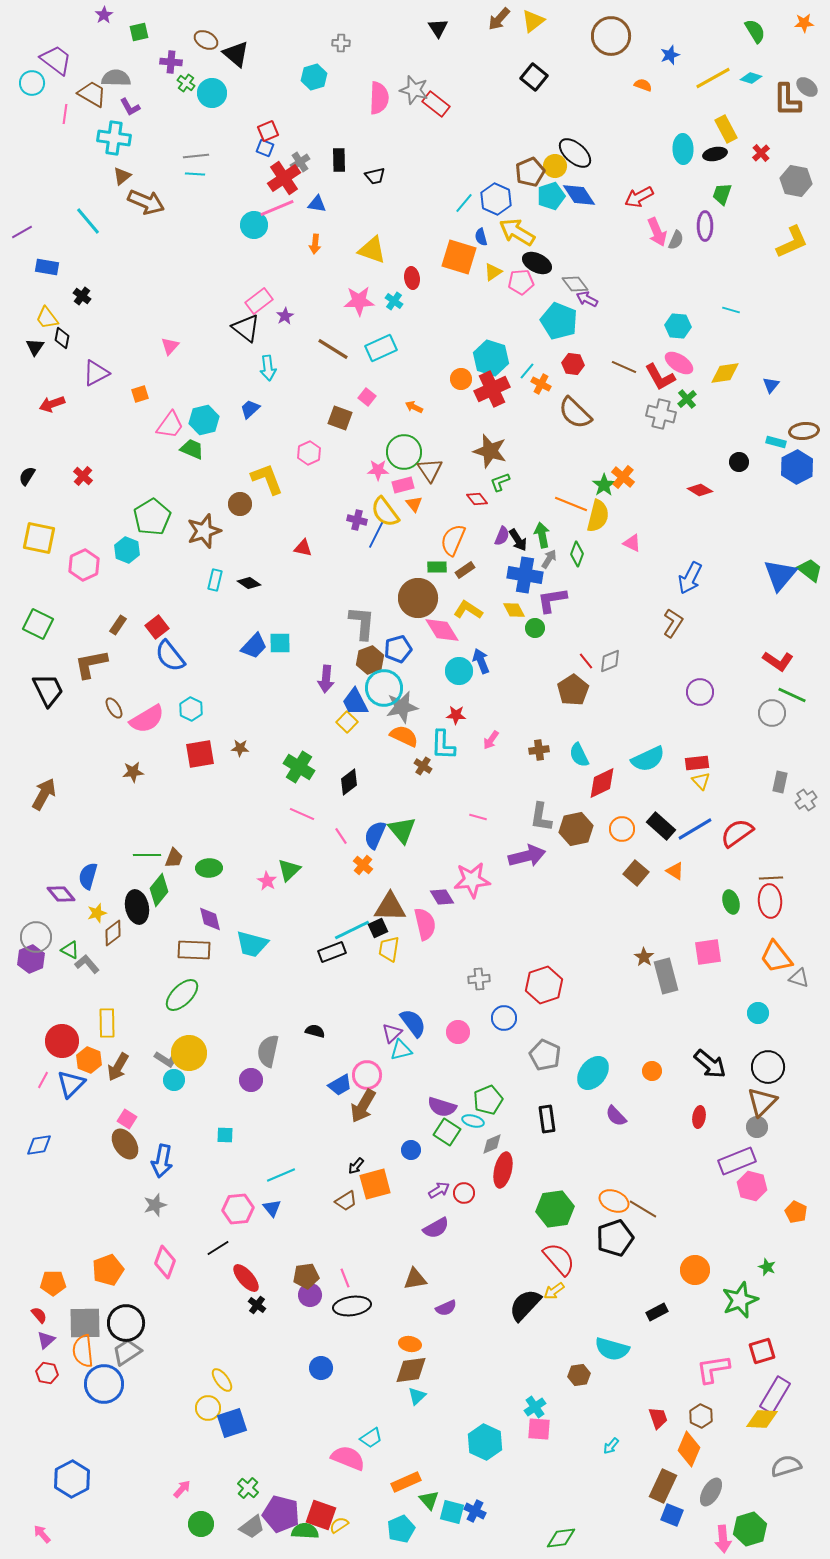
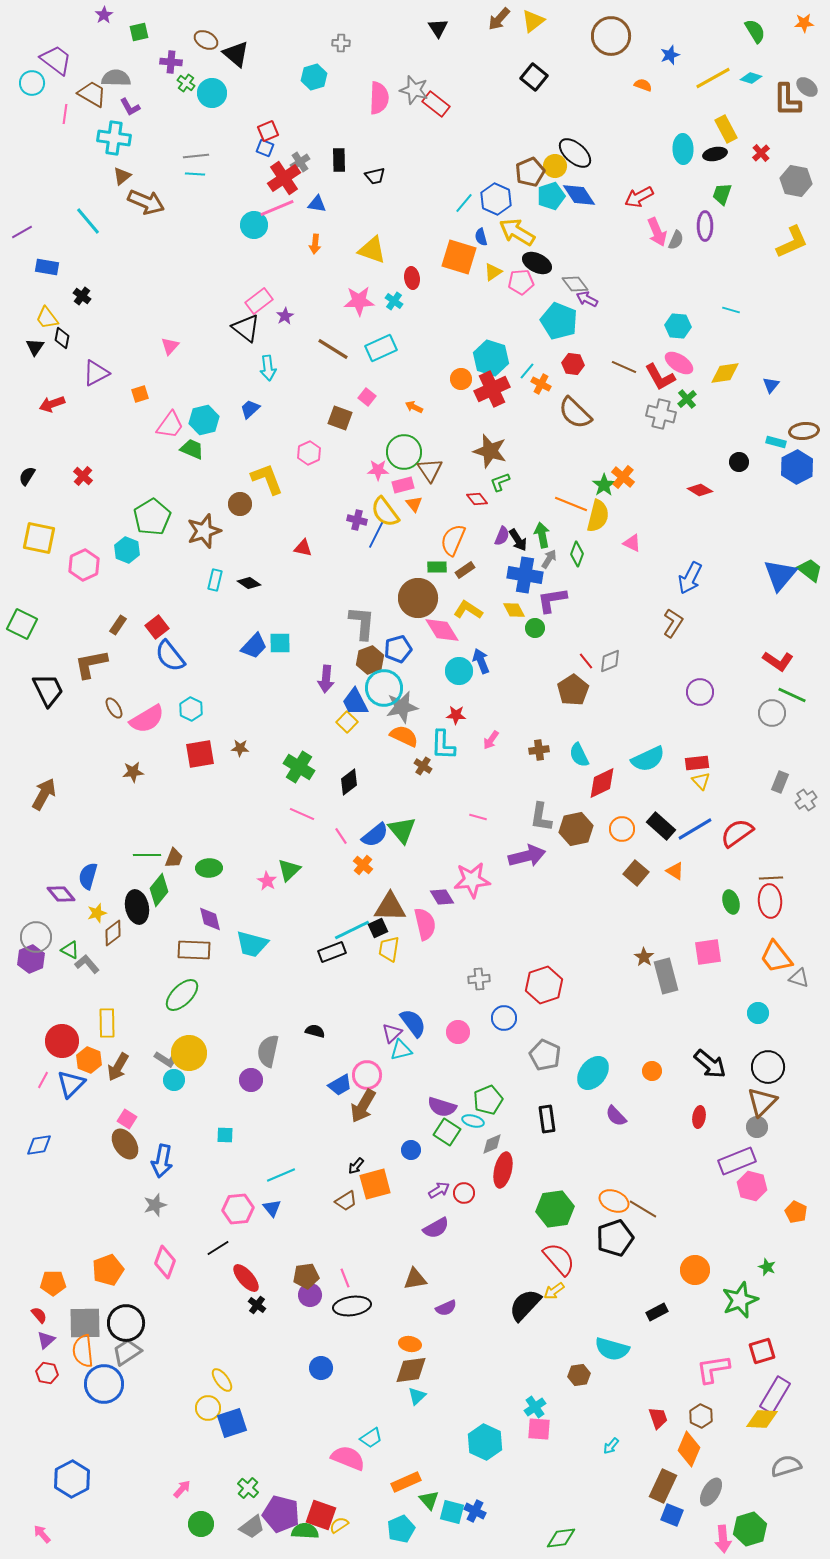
green square at (38, 624): moved 16 px left
gray rectangle at (780, 782): rotated 10 degrees clockwise
blue semicircle at (375, 835): rotated 152 degrees counterclockwise
